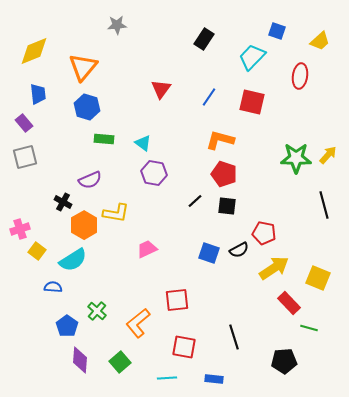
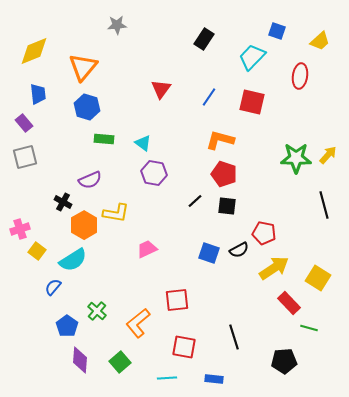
yellow square at (318, 278): rotated 10 degrees clockwise
blue semicircle at (53, 287): rotated 54 degrees counterclockwise
